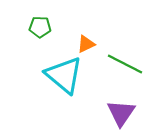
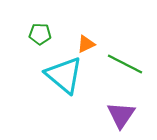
green pentagon: moved 7 px down
purple triangle: moved 2 px down
